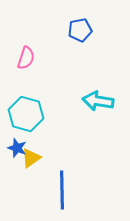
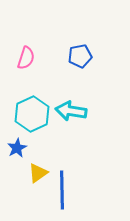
blue pentagon: moved 26 px down
cyan arrow: moved 27 px left, 10 px down
cyan hexagon: moved 6 px right; rotated 20 degrees clockwise
blue star: rotated 24 degrees clockwise
yellow triangle: moved 7 px right, 15 px down
